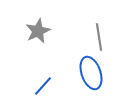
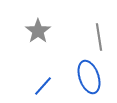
gray star: rotated 10 degrees counterclockwise
blue ellipse: moved 2 px left, 4 px down
